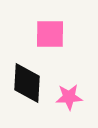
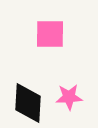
black diamond: moved 1 px right, 20 px down
